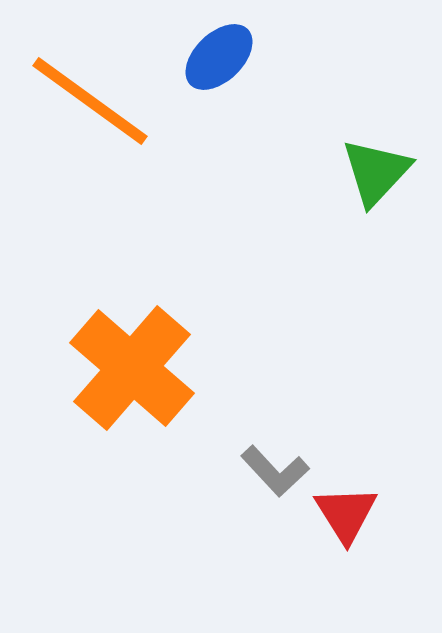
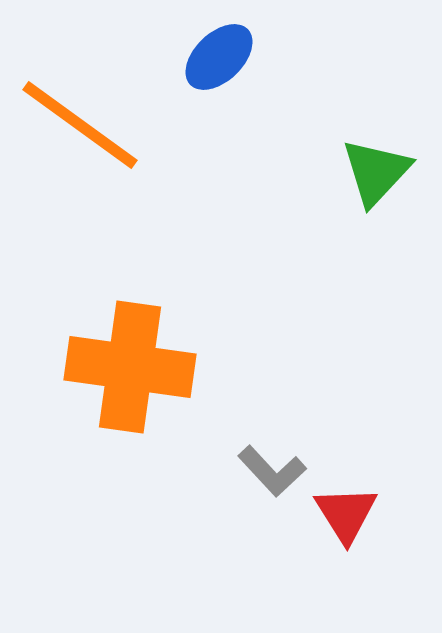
orange line: moved 10 px left, 24 px down
orange cross: moved 2 px left, 1 px up; rotated 33 degrees counterclockwise
gray L-shape: moved 3 px left
